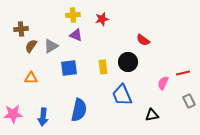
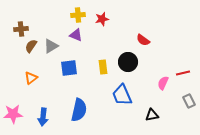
yellow cross: moved 5 px right
orange triangle: rotated 40 degrees counterclockwise
